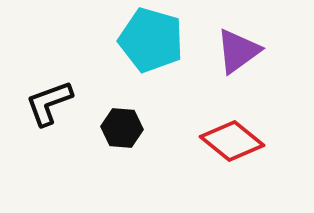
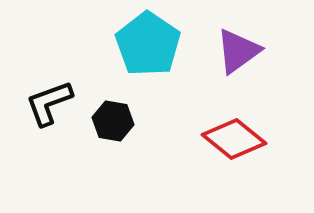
cyan pentagon: moved 3 px left, 4 px down; rotated 18 degrees clockwise
black hexagon: moved 9 px left, 7 px up; rotated 6 degrees clockwise
red diamond: moved 2 px right, 2 px up
